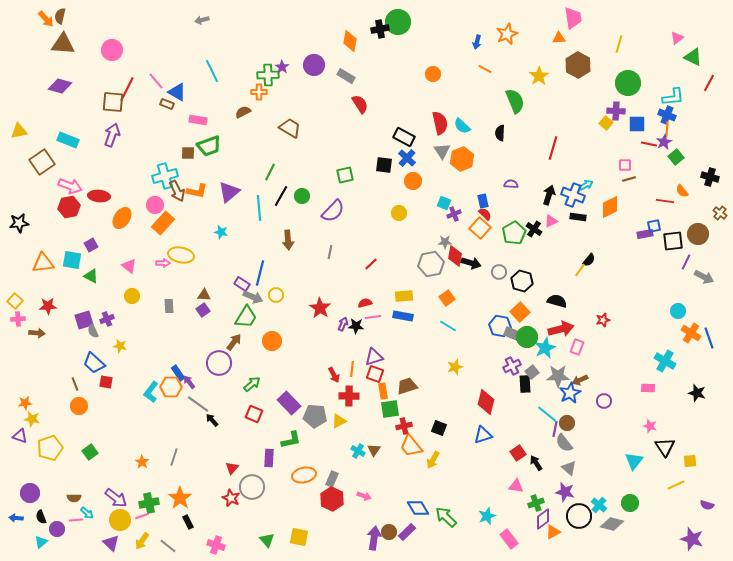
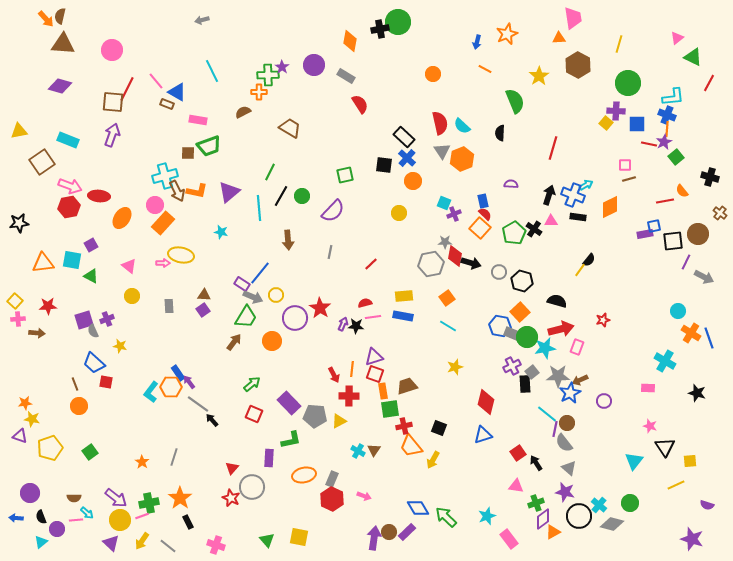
black rectangle at (404, 137): rotated 15 degrees clockwise
red line at (665, 201): rotated 18 degrees counterclockwise
pink triangle at (551, 221): rotated 24 degrees clockwise
blue line at (260, 273): rotated 25 degrees clockwise
cyan star at (545, 348): rotated 15 degrees clockwise
purple circle at (219, 363): moved 76 px right, 45 px up
